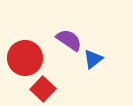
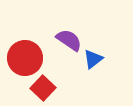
red square: moved 1 px up
